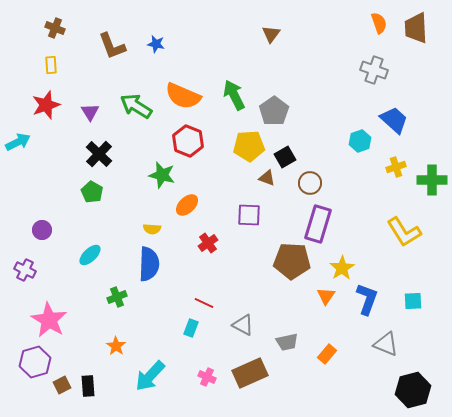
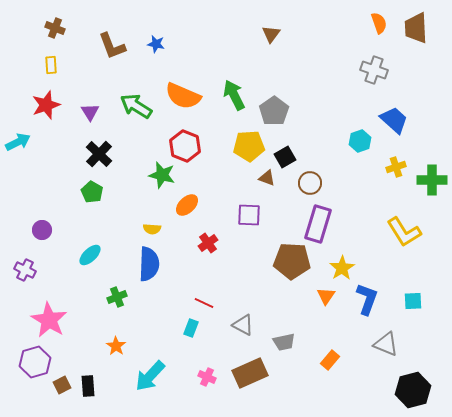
red hexagon at (188, 141): moved 3 px left, 5 px down
gray trapezoid at (287, 342): moved 3 px left
orange rectangle at (327, 354): moved 3 px right, 6 px down
